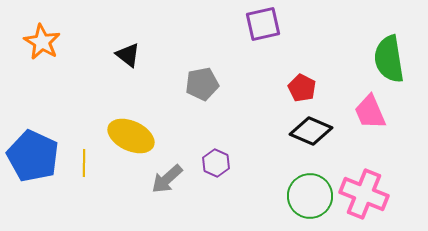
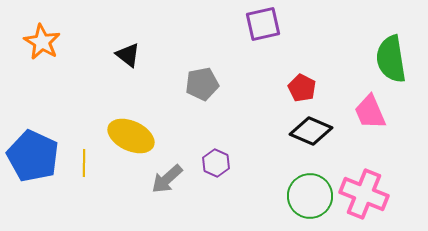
green semicircle: moved 2 px right
